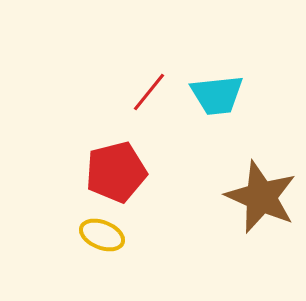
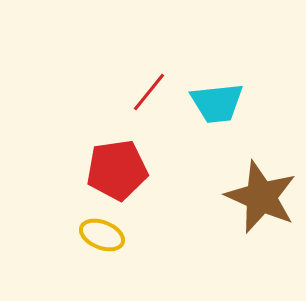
cyan trapezoid: moved 8 px down
red pentagon: moved 1 px right, 2 px up; rotated 6 degrees clockwise
